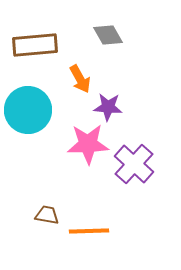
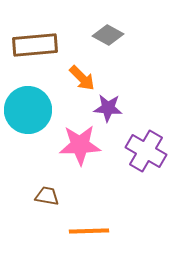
gray diamond: rotated 32 degrees counterclockwise
orange arrow: moved 2 px right, 1 px up; rotated 16 degrees counterclockwise
purple star: moved 1 px down
pink star: moved 8 px left, 1 px down
purple cross: moved 12 px right, 13 px up; rotated 12 degrees counterclockwise
brown trapezoid: moved 19 px up
